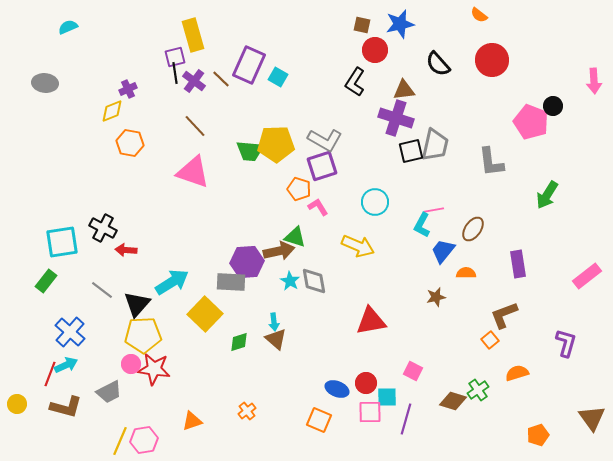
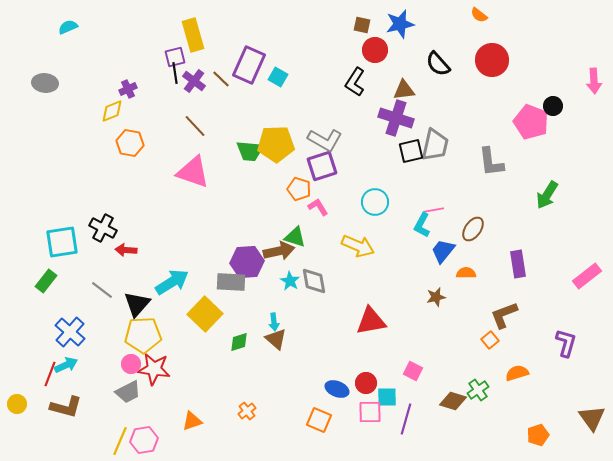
gray trapezoid at (109, 392): moved 19 px right
